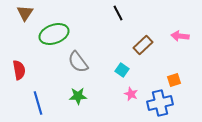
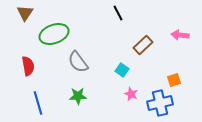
pink arrow: moved 1 px up
red semicircle: moved 9 px right, 4 px up
